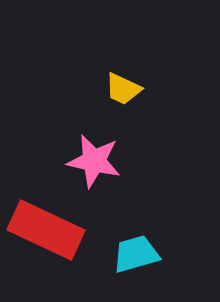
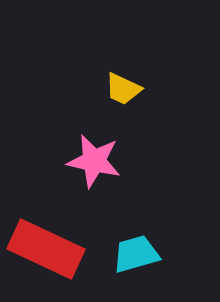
red rectangle: moved 19 px down
